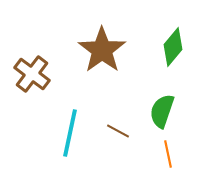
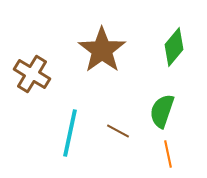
green diamond: moved 1 px right
brown cross: rotated 6 degrees counterclockwise
